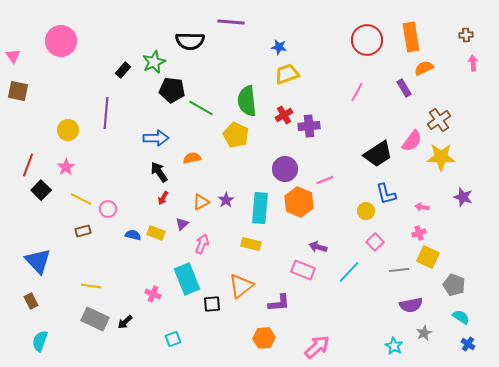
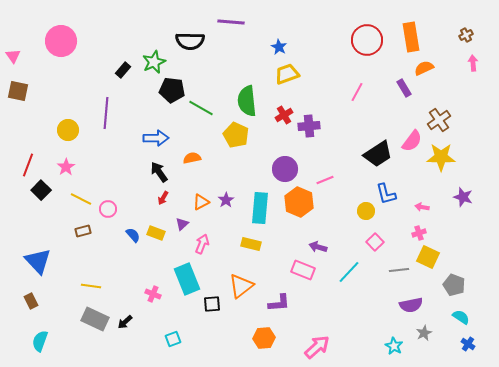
brown cross at (466, 35): rotated 24 degrees counterclockwise
blue star at (279, 47): rotated 21 degrees clockwise
blue semicircle at (133, 235): rotated 35 degrees clockwise
